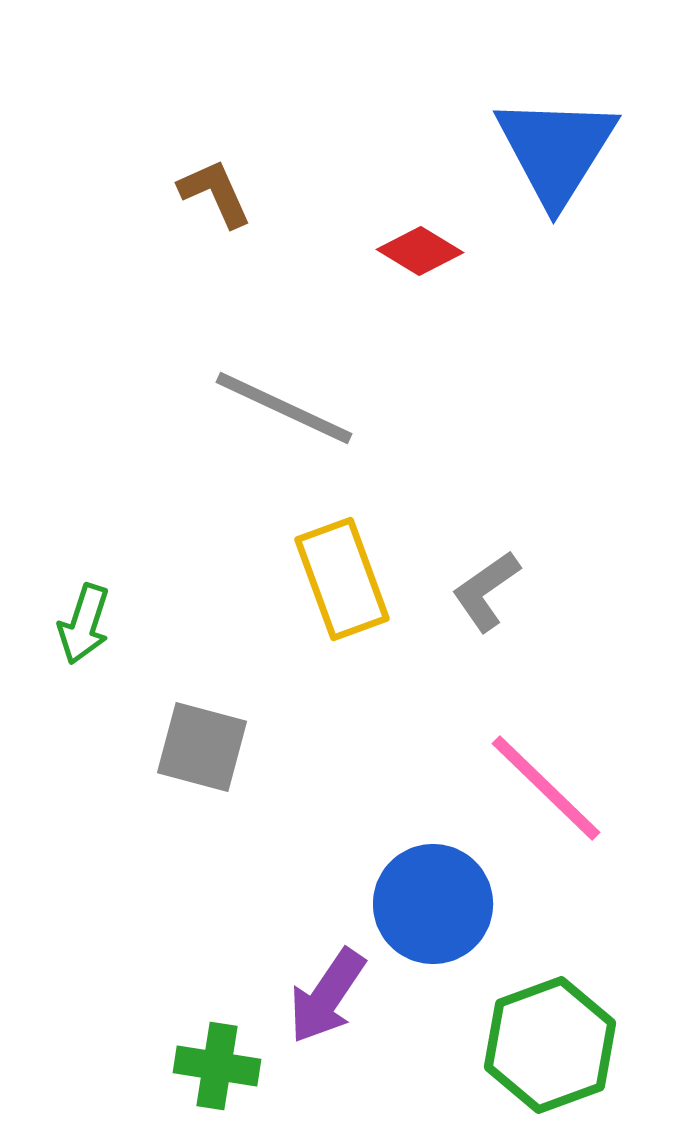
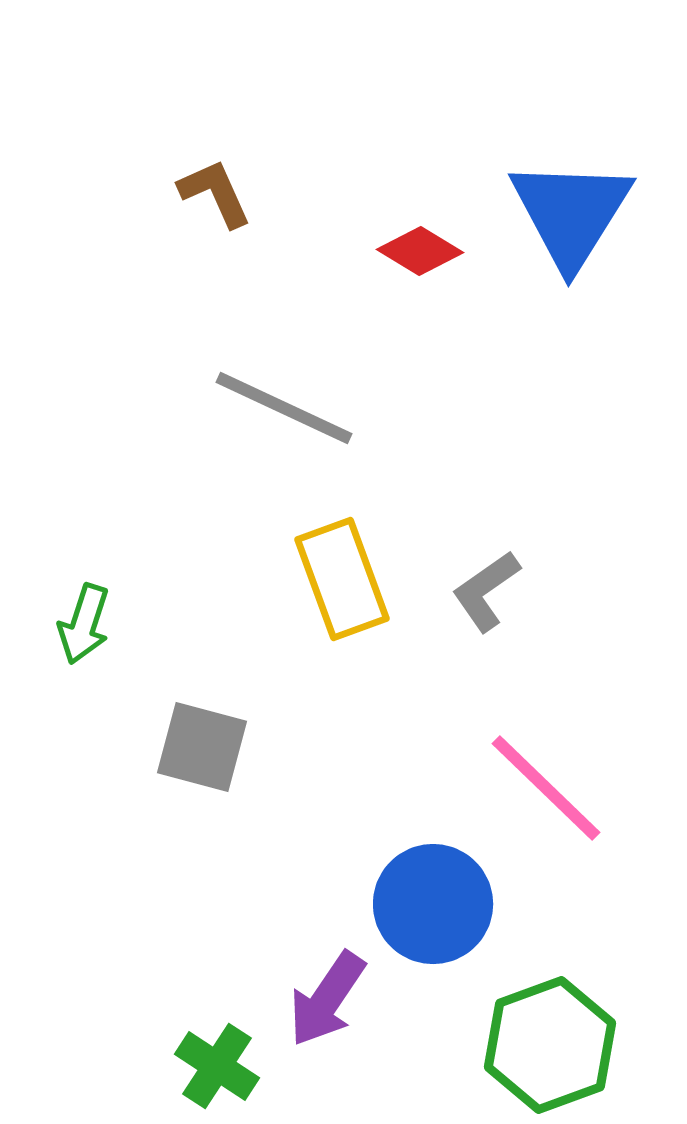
blue triangle: moved 15 px right, 63 px down
purple arrow: moved 3 px down
green cross: rotated 24 degrees clockwise
